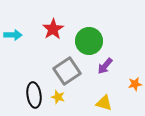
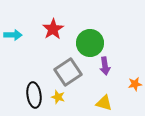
green circle: moved 1 px right, 2 px down
purple arrow: rotated 48 degrees counterclockwise
gray square: moved 1 px right, 1 px down
